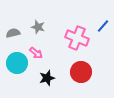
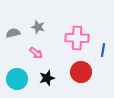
blue line: moved 24 px down; rotated 32 degrees counterclockwise
pink cross: rotated 20 degrees counterclockwise
cyan circle: moved 16 px down
